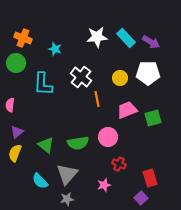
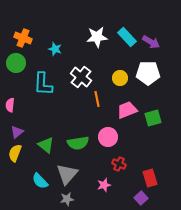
cyan rectangle: moved 1 px right, 1 px up
